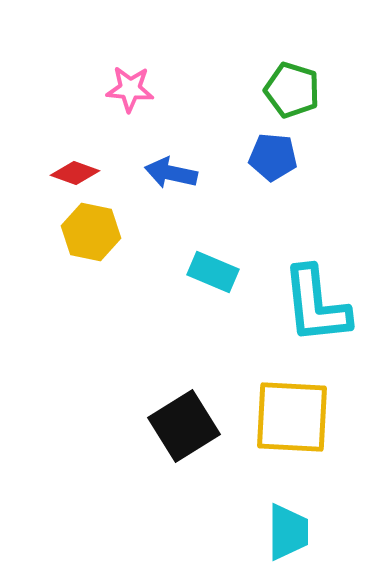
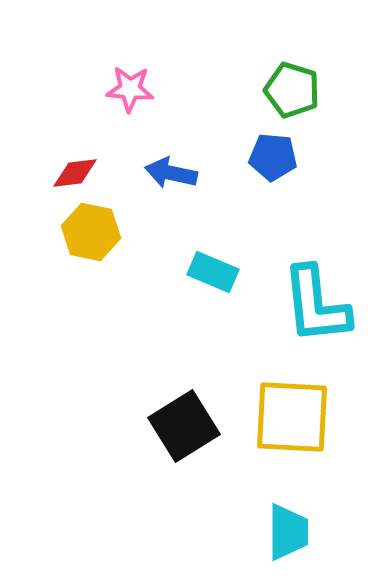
red diamond: rotated 27 degrees counterclockwise
